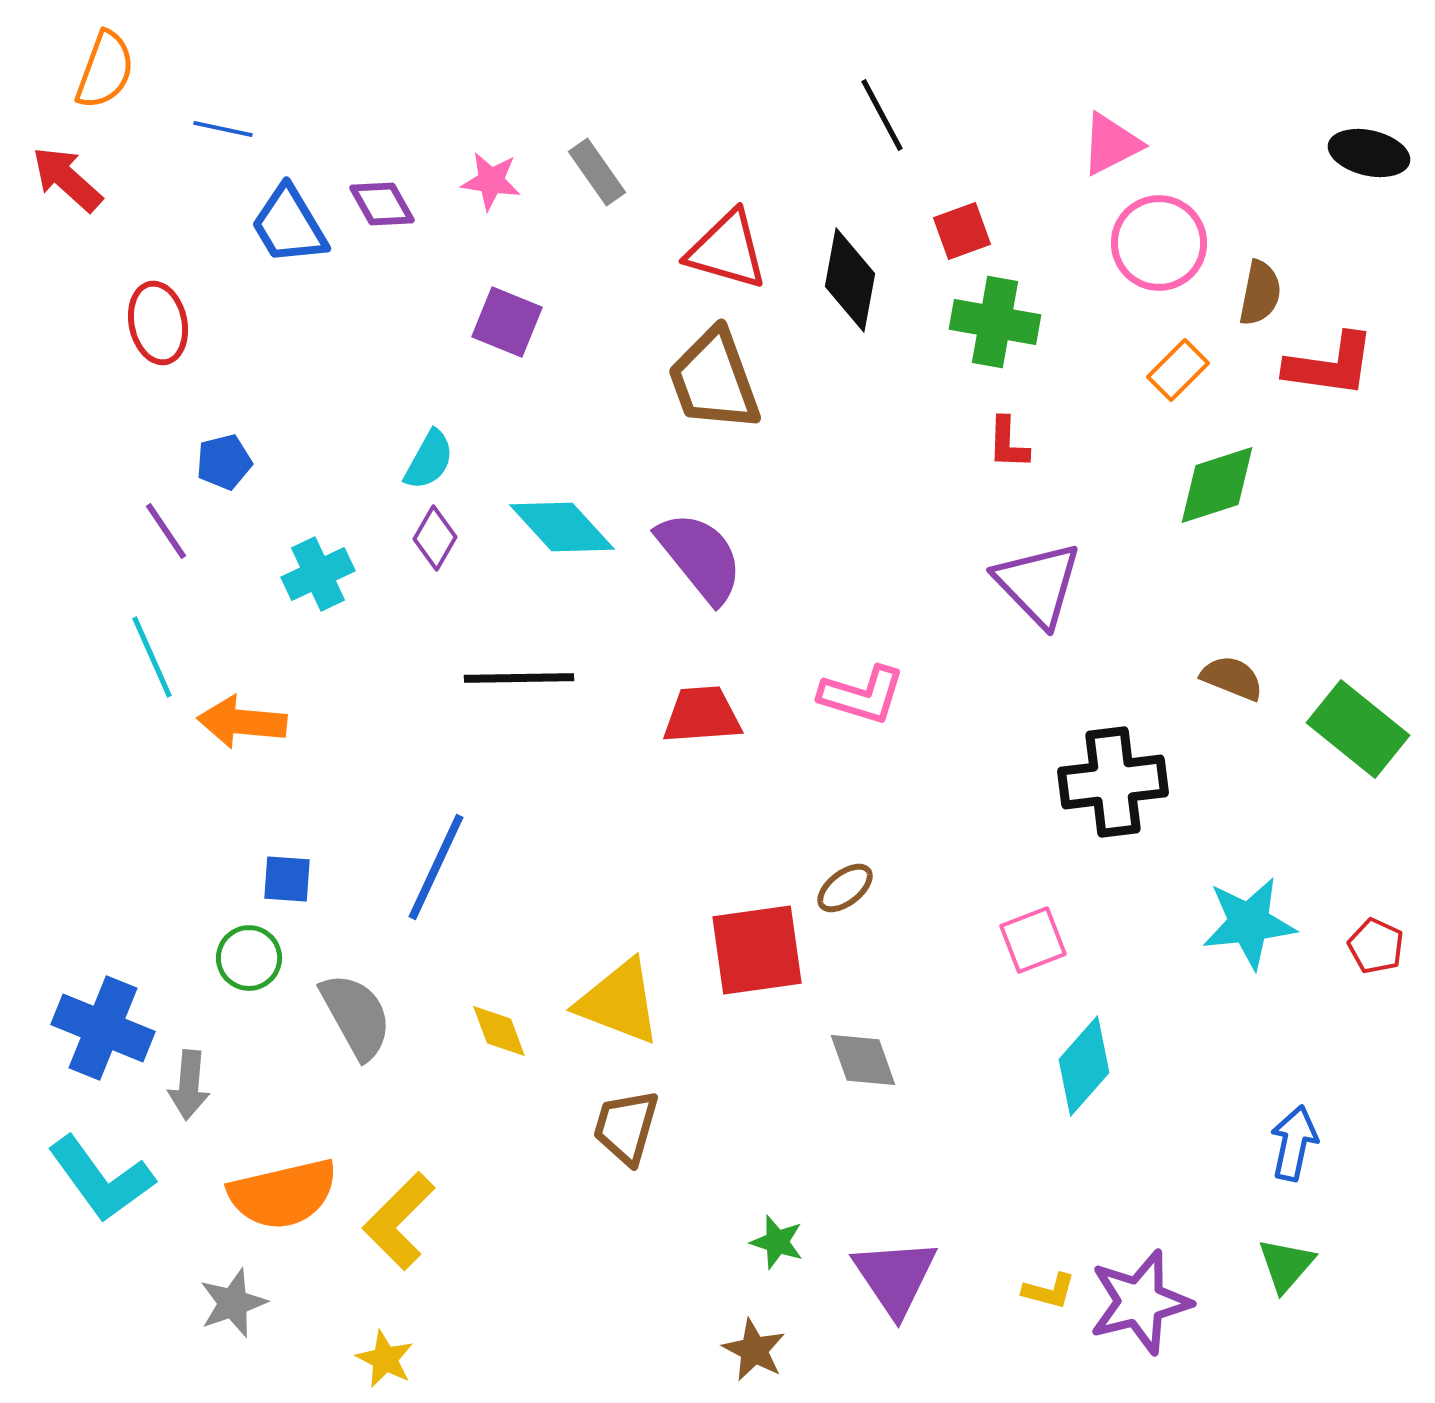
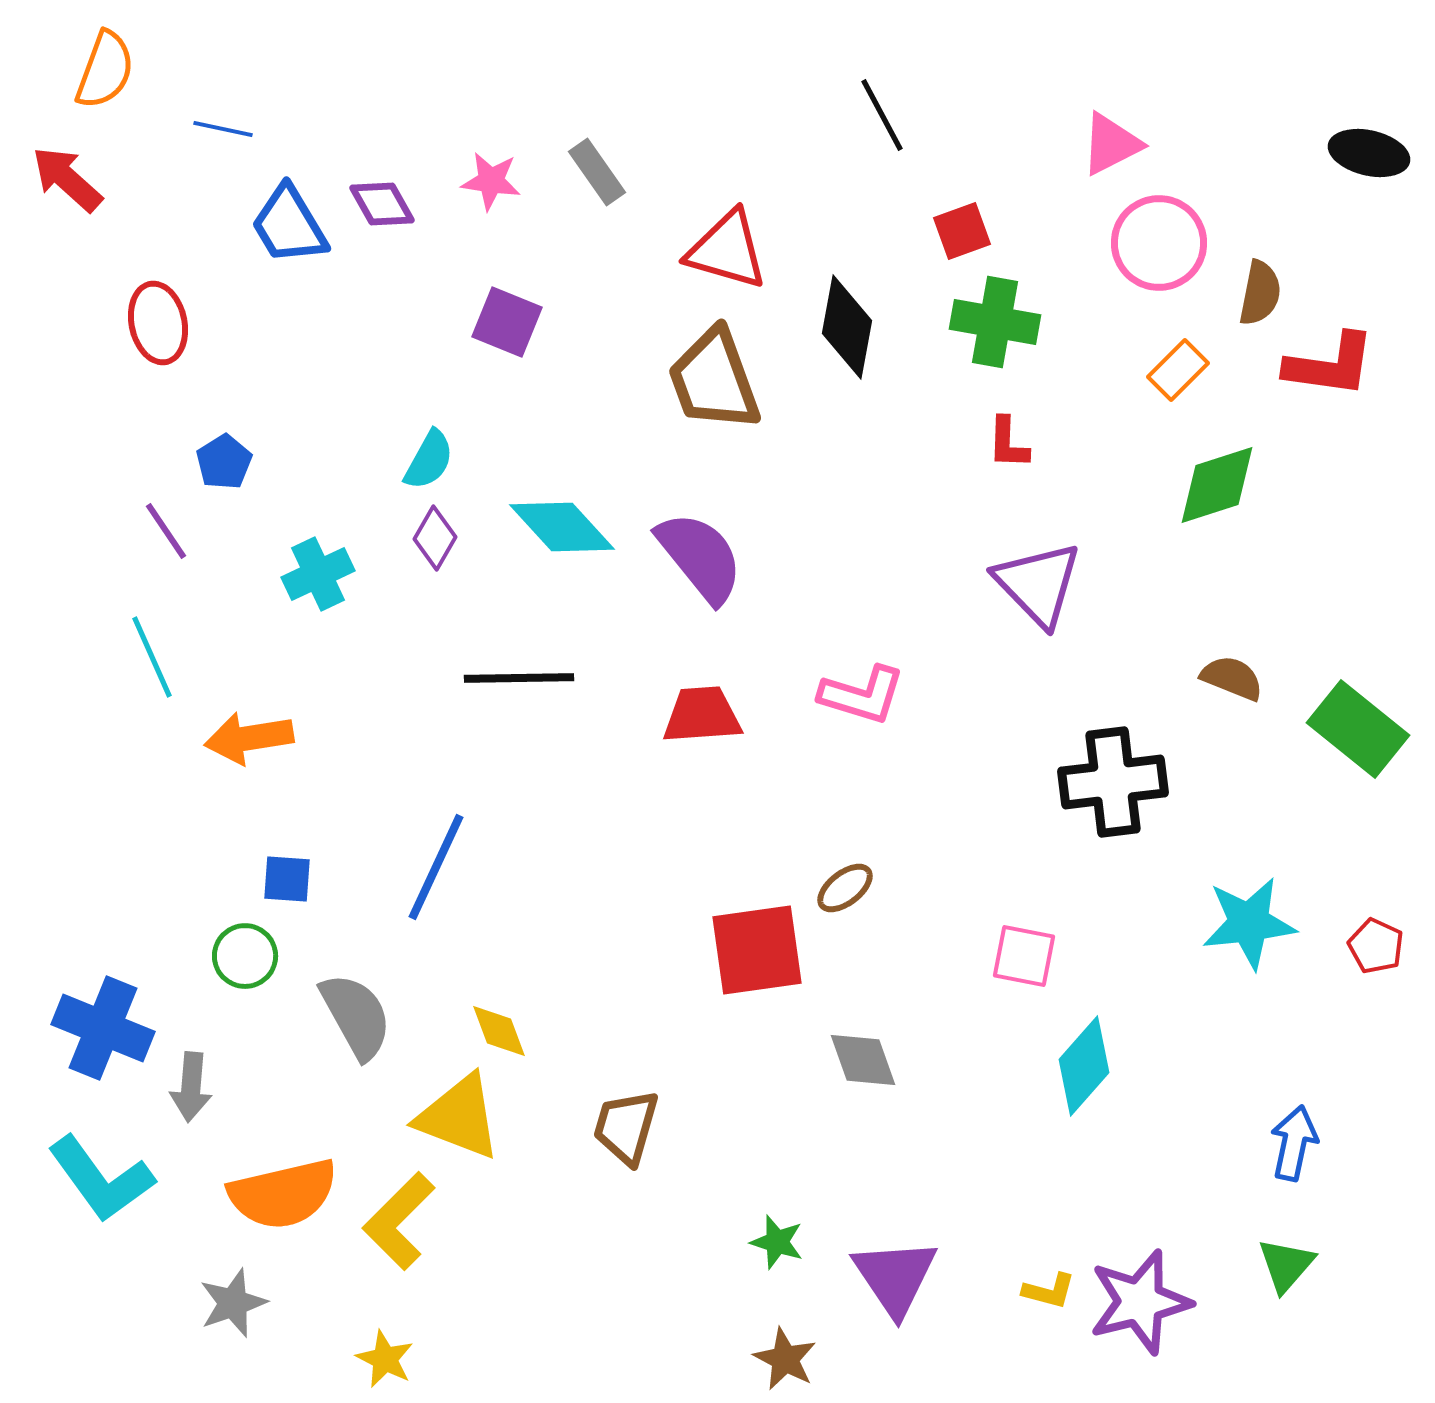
black diamond at (850, 280): moved 3 px left, 47 px down
blue pentagon at (224, 462): rotated 18 degrees counterclockwise
orange arrow at (242, 722): moved 7 px right, 16 px down; rotated 14 degrees counterclockwise
pink square at (1033, 940): moved 9 px left, 16 px down; rotated 32 degrees clockwise
green circle at (249, 958): moved 4 px left, 2 px up
yellow triangle at (619, 1002): moved 160 px left, 115 px down
gray arrow at (189, 1085): moved 2 px right, 2 px down
brown star at (754, 1350): moved 31 px right, 9 px down
